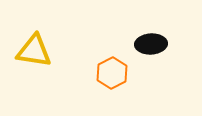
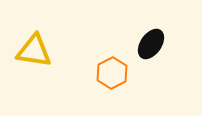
black ellipse: rotated 52 degrees counterclockwise
